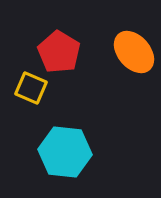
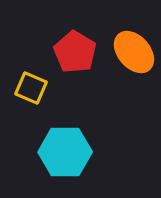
red pentagon: moved 16 px right
cyan hexagon: rotated 6 degrees counterclockwise
